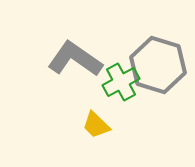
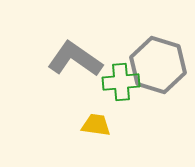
green cross: rotated 24 degrees clockwise
yellow trapezoid: rotated 144 degrees clockwise
